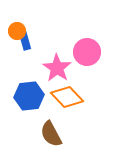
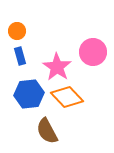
blue rectangle: moved 5 px left, 15 px down
pink circle: moved 6 px right
pink star: moved 1 px up
blue hexagon: moved 2 px up
brown semicircle: moved 4 px left, 3 px up
